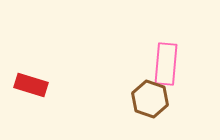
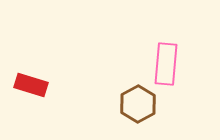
brown hexagon: moved 12 px left, 5 px down; rotated 12 degrees clockwise
